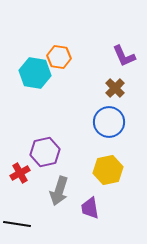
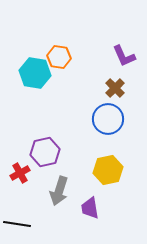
blue circle: moved 1 px left, 3 px up
